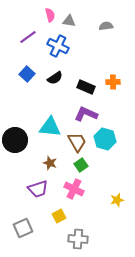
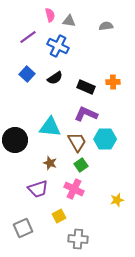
cyan hexagon: rotated 15 degrees counterclockwise
